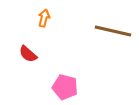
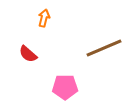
brown line: moved 9 px left, 17 px down; rotated 36 degrees counterclockwise
pink pentagon: rotated 15 degrees counterclockwise
